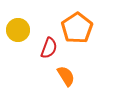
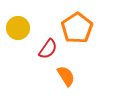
yellow circle: moved 2 px up
red semicircle: moved 1 px left, 1 px down; rotated 15 degrees clockwise
